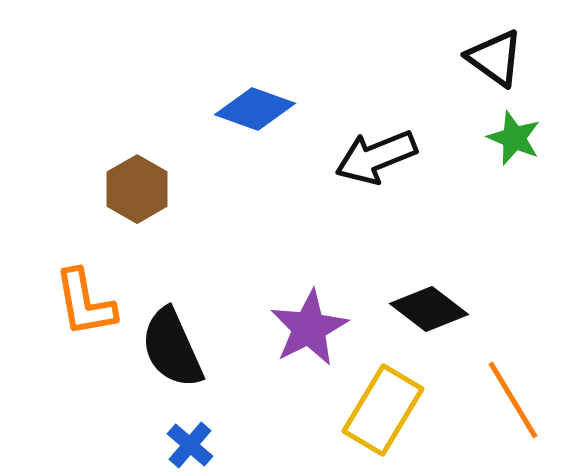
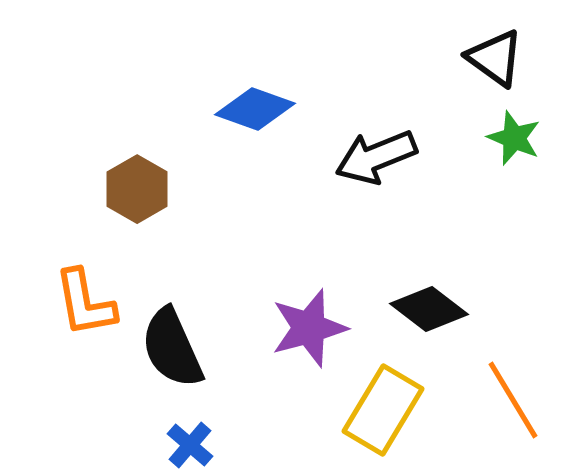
purple star: rotated 12 degrees clockwise
